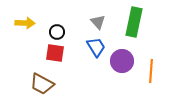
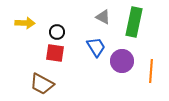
gray triangle: moved 5 px right, 5 px up; rotated 21 degrees counterclockwise
